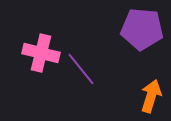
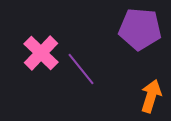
purple pentagon: moved 2 px left
pink cross: rotated 30 degrees clockwise
